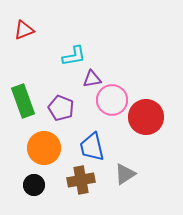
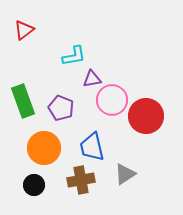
red triangle: rotated 15 degrees counterclockwise
red circle: moved 1 px up
